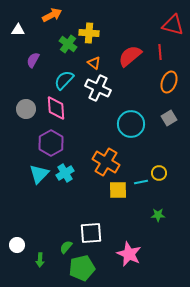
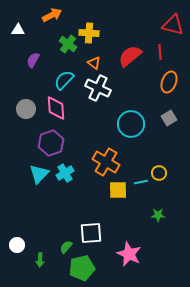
purple hexagon: rotated 10 degrees clockwise
